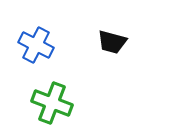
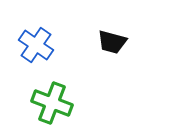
blue cross: rotated 8 degrees clockwise
